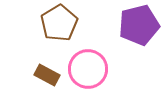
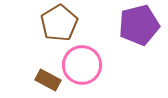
pink circle: moved 6 px left, 4 px up
brown rectangle: moved 1 px right, 5 px down
